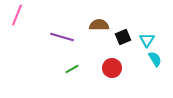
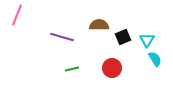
green line: rotated 16 degrees clockwise
